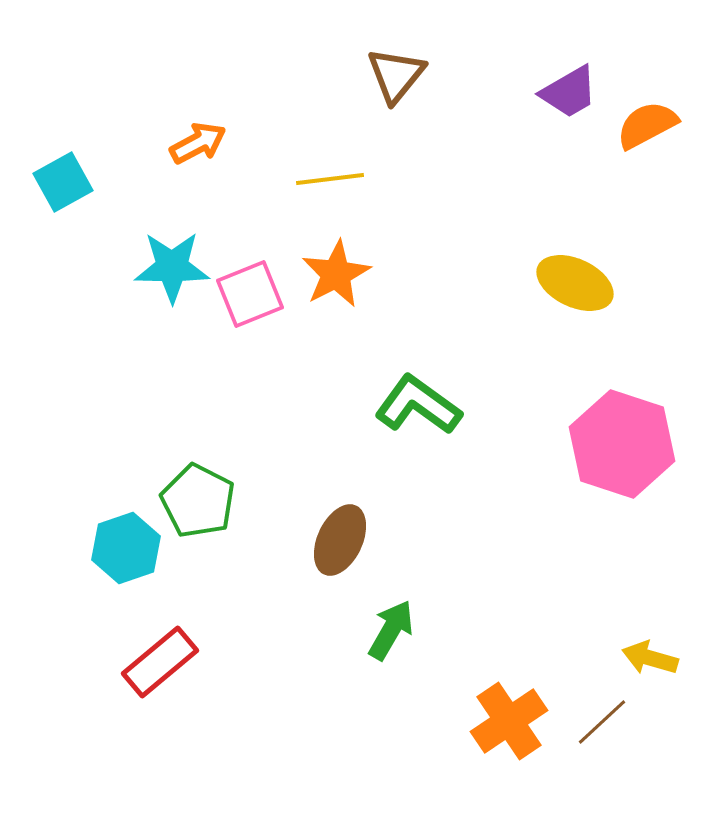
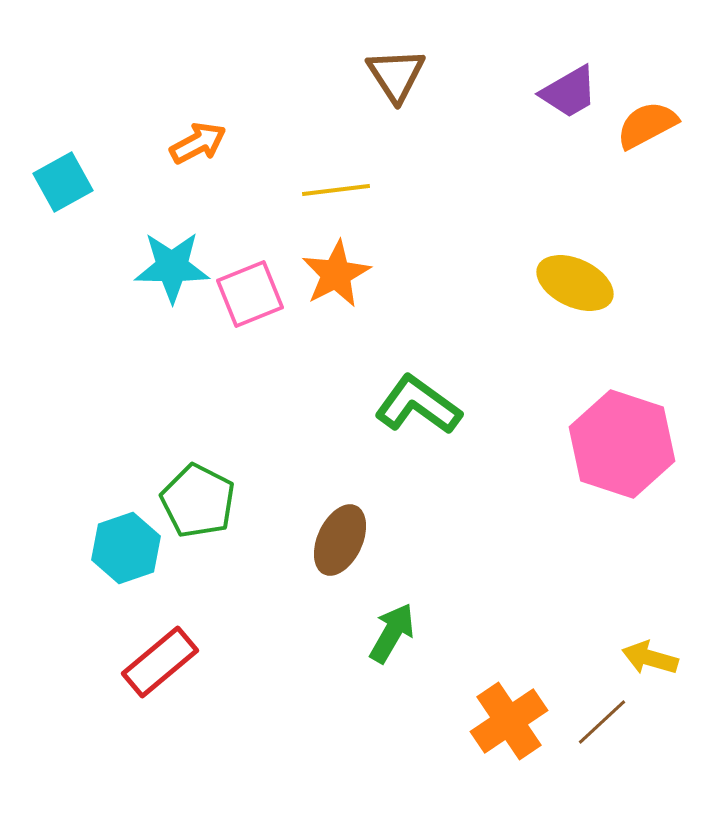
brown triangle: rotated 12 degrees counterclockwise
yellow line: moved 6 px right, 11 px down
green arrow: moved 1 px right, 3 px down
